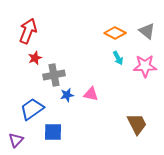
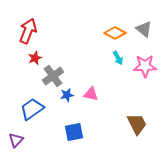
gray triangle: moved 3 px left, 2 px up
gray cross: moved 1 px left, 1 px down; rotated 25 degrees counterclockwise
blue square: moved 21 px right; rotated 12 degrees counterclockwise
